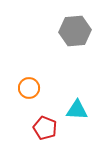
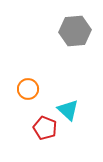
orange circle: moved 1 px left, 1 px down
cyan triangle: moved 9 px left; rotated 40 degrees clockwise
